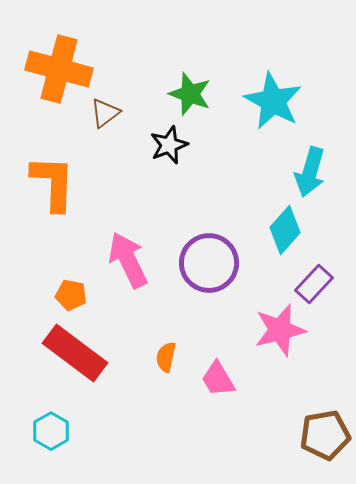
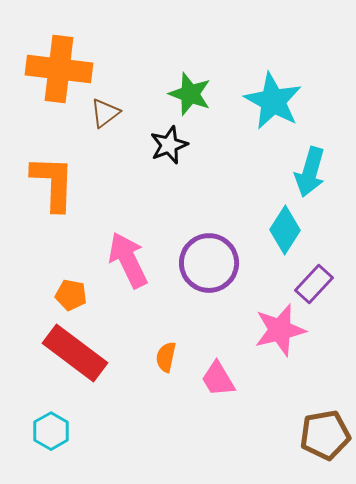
orange cross: rotated 8 degrees counterclockwise
cyan diamond: rotated 9 degrees counterclockwise
